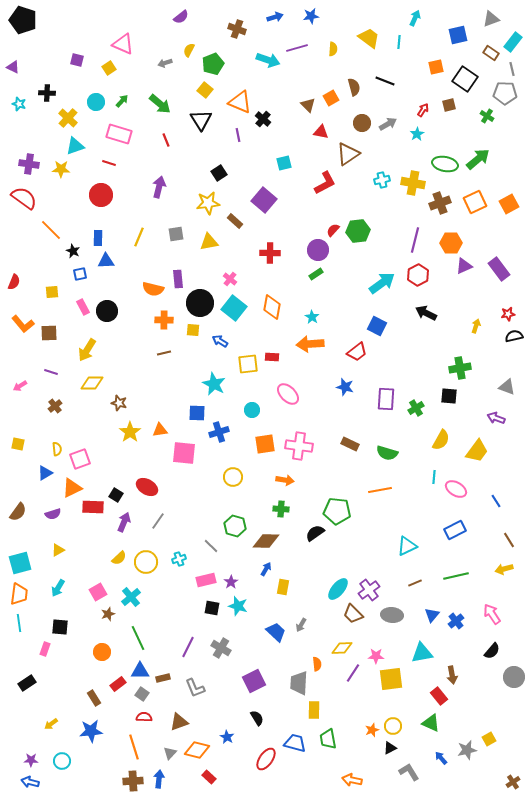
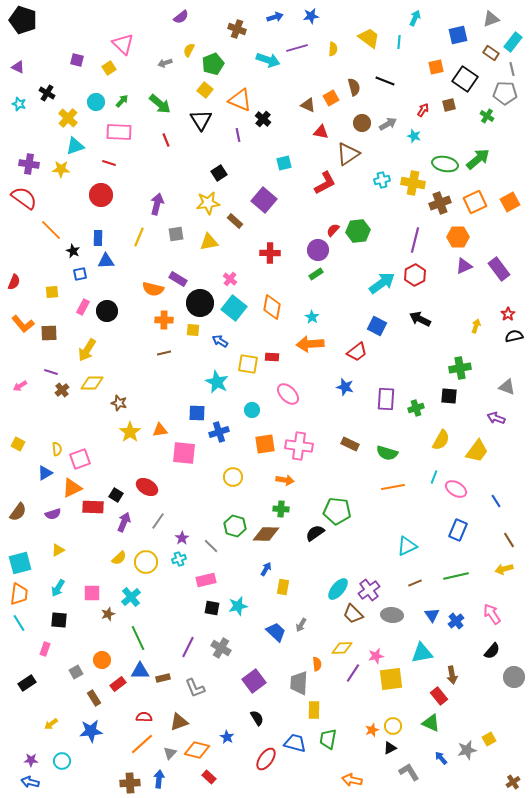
pink triangle at (123, 44): rotated 20 degrees clockwise
purple triangle at (13, 67): moved 5 px right
black cross at (47, 93): rotated 28 degrees clockwise
orange triangle at (240, 102): moved 2 px up
brown triangle at (308, 105): rotated 21 degrees counterclockwise
pink rectangle at (119, 134): moved 2 px up; rotated 15 degrees counterclockwise
cyan star at (417, 134): moved 3 px left, 2 px down; rotated 24 degrees counterclockwise
purple arrow at (159, 187): moved 2 px left, 17 px down
orange square at (509, 204): moved 1 px right, 2 px up
orange hexagon at (451, 243): moved 7 px right, 6 px up
red hexagon at (418, 275): moved 3 px left
purple rectangle at (178, 279): rotated 54 degrees counterclockwise
pink rectangle at (83, 307): rotated 56 degrees clockwise
black arrow at (426, 313): moved 6 px left, 6 px down
red star at (508, 314): rotated 24 degrees counterclockwise
yellow square at (248, 364): rotated 15 degrees clockwise
cyan star at (214, 384): moved 3 px right, 2 px up
brown cross at (55, 406): moved 7 px right, 16 px up
green cross at (416, 408): rotated 14 degrees clockwise
yellow square at (18, 444): rotated 16 degrees clockwise
cyan line at (434, 477): rotated 16 degrees clockwise
orange line at (380, 490): moved 13 px right, 3 px up
blue rectangle at (455, 530): moved 3 px right; rotated 40 degrees counterclockwise
brown diamond at (266, 541): moved 7 px up
purple star at (231, 582): moved 49 px left, 44 px up
pink square at (98, 592): moved 6 px left, 1 px down; rotated 30 degrees clockwise
cyan star at (238, 606): rotated 30 degrees counterclockwise
blue triangle at (432, 615): rotated 14 degrees counterclockwise
cyan line at (19, 623): rotated 24 degrees counterclockwise
black square at (60, 627): moved 1 px left, 7 px up
orange circle at (102, 652): moved 8 px down
pink star at (376, 656): rotated 14 degrees counterclockwise
purple square at (254, 681): rotated 10 degrees counterclockwise
gray square at (142, 694): moved 66 px left, 22 px up; rotated 24 degrees clockwise
green trapezoid at (328, 739): rotated 20 degrees clockwise
orange line at (134, 747): moved 8 px right, 3 px up; rotated 65 degrees clockwise
brown cross at (133, 781): moved 3 px left, 2 px down
